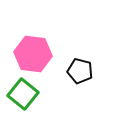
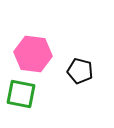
green square: moved 2 px left; rotated 28 degrees counterclockwise
